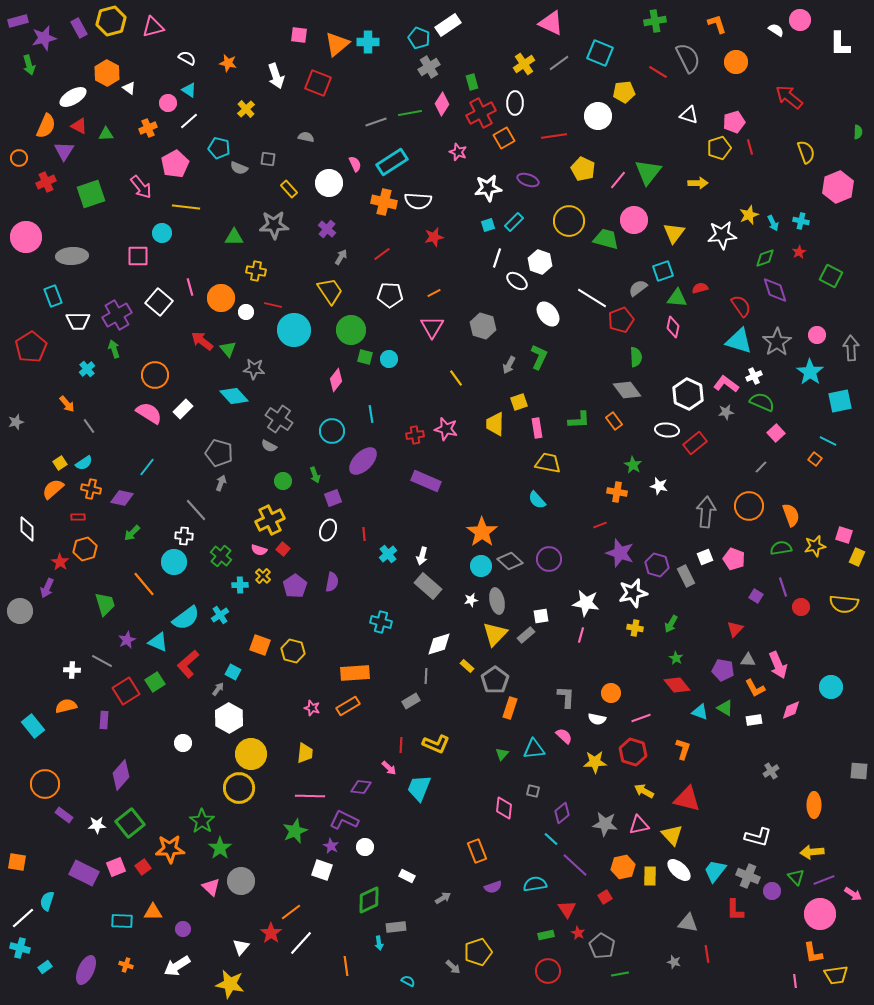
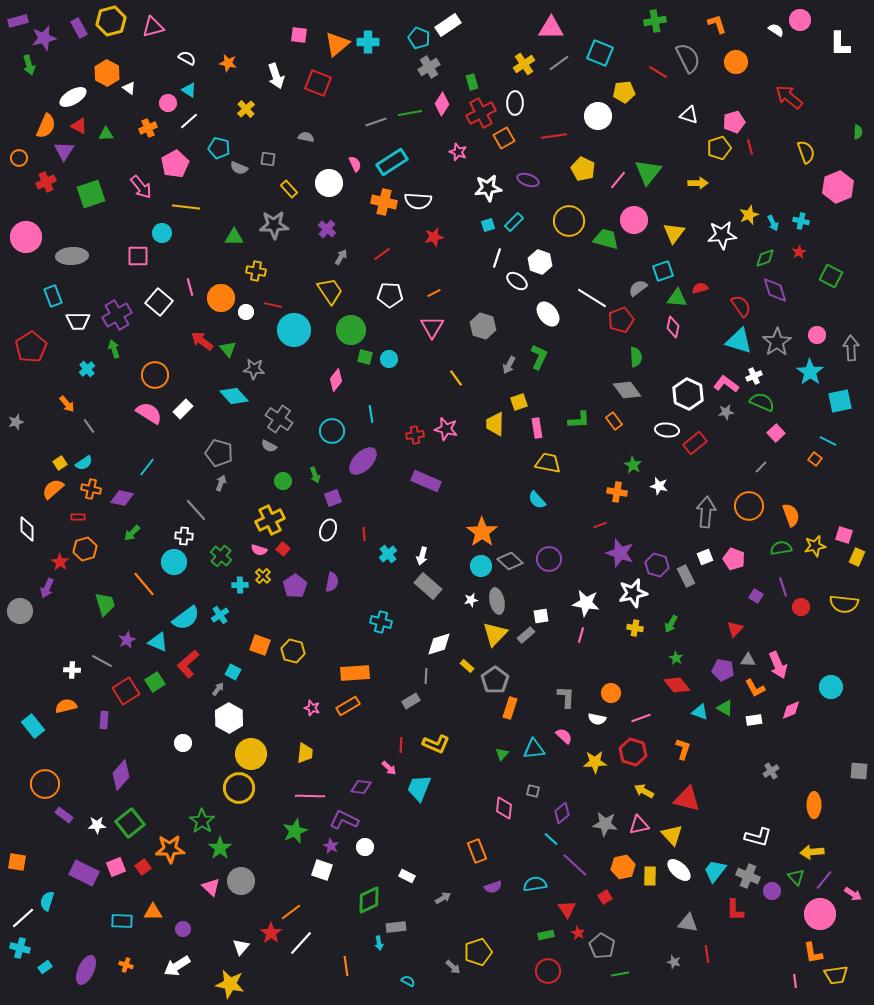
pink triangle at (551, 23): moved 5 px down; rotated 24 degrees counterclockwise
purple line at (824, 880): rotated 30 degrees counterclockwise
